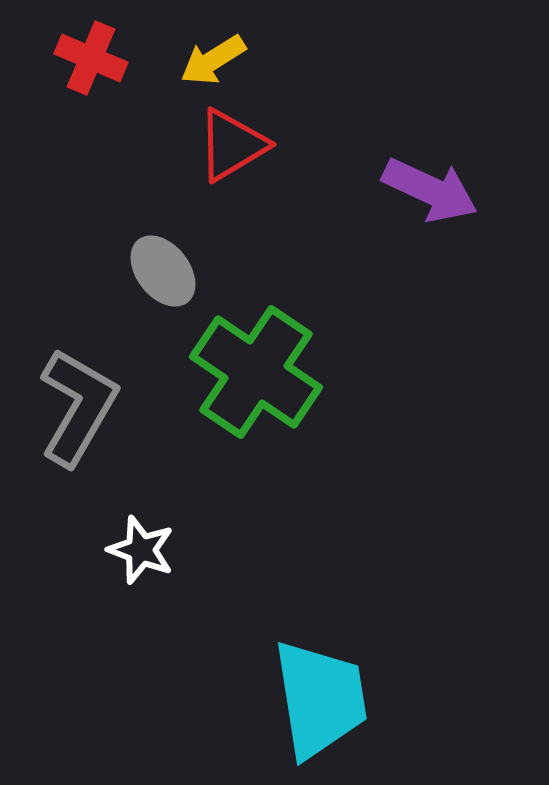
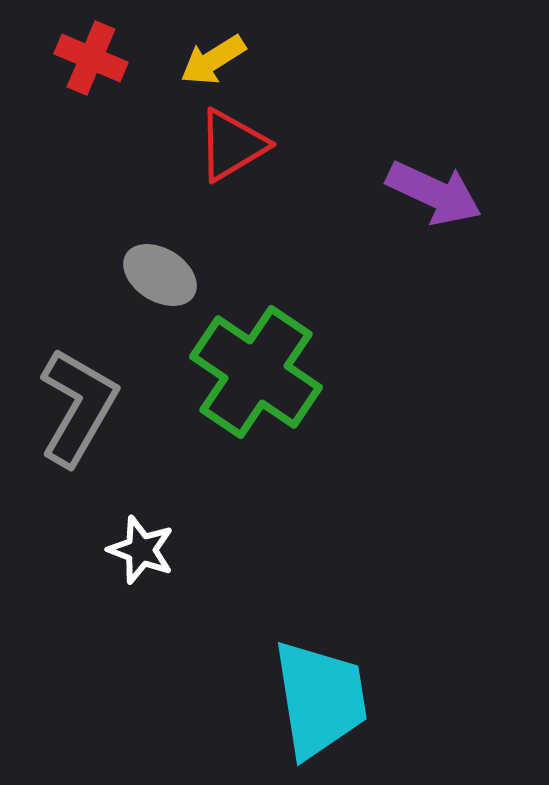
purple arrow: moved 4 px right, 3 px down
gray ellipse: moved 3 px left, 4 px down; rotated 20 degrees counterclockwise
